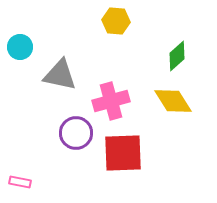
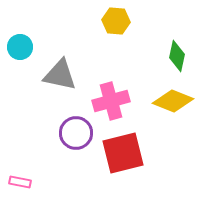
green diamond: rotated 36 degrees counterclockwise
yellow diamond: rotated 36 degrees counterclockwise
red square: rotated 12 degrees counterclockwise
